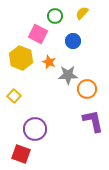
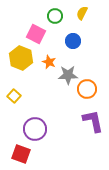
yellow semicircle: rotated 16 degrees counterclockwise
pink square: moved 2 px left
